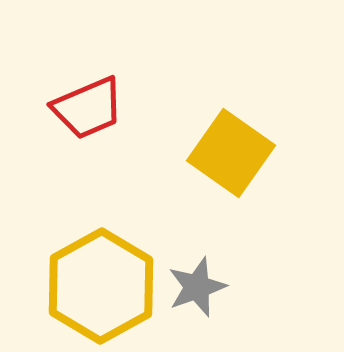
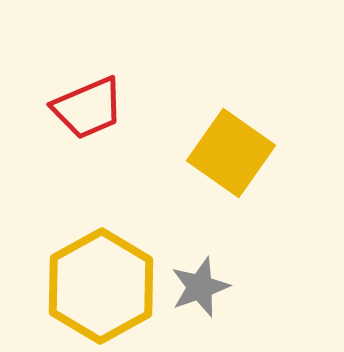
gray star: moved 3 px right
